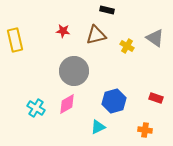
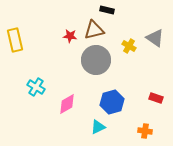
red star: moved 7 px right, 5 px down
brown triangle: moved 2 px left, 5 px up
yellow cross: moved 2 px right
gray circle: moved 22 px right, 11 px up
blue hexagon: moved 2 px left, 1 px down
cyan cross: moved 21 px up
orange cross: moved 1 px down
